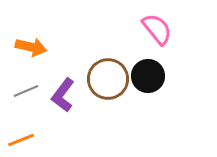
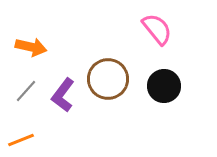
black circle: moved 16 px right, 10 px down
gray line: rotated 25 degrees counterclockwise
